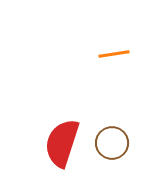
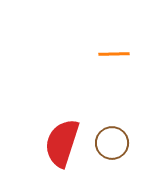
orange line: rotated 8 degrees clockwise
